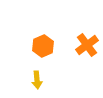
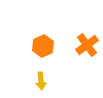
yellow arrow: moved 4 px right, 1 px down
